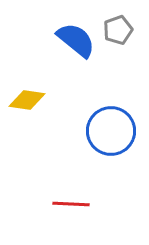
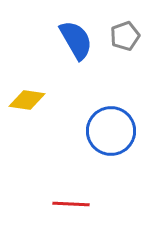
gray pentagon: moved 7 px right, 6 px down
blue semicircle: rotated 21 degrees clockwise
